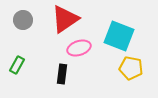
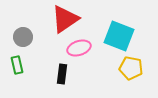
gray circle: moved 17 px down
green rectangle: rotated 42 degrees counterclockwise
